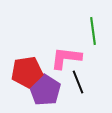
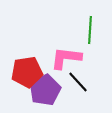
green line: moved 3 px left, 1 px up; rotated 12 degrees clockwise
black line: rotated 20 degrees counterclockwise
purple pentagon: rotated 12 degrees clockwise
